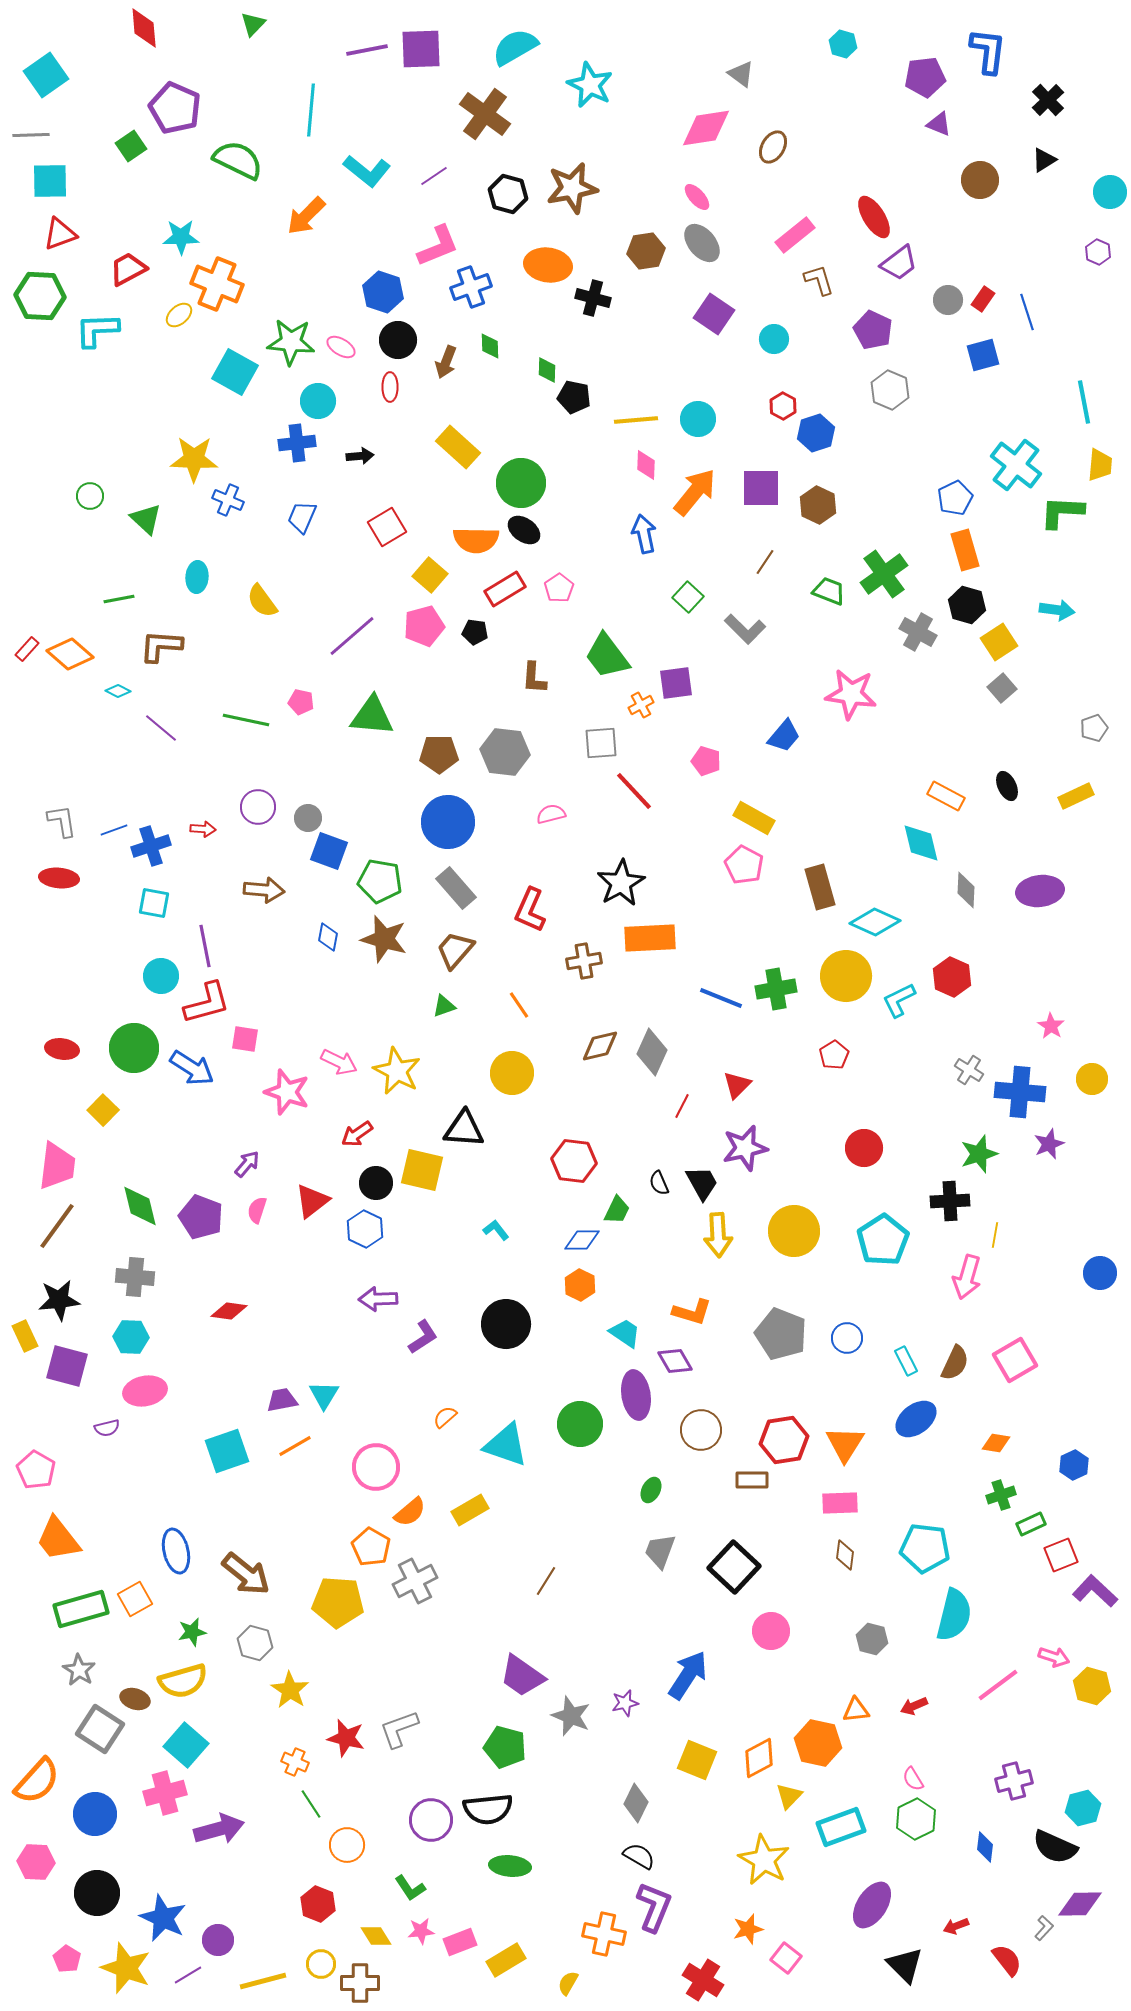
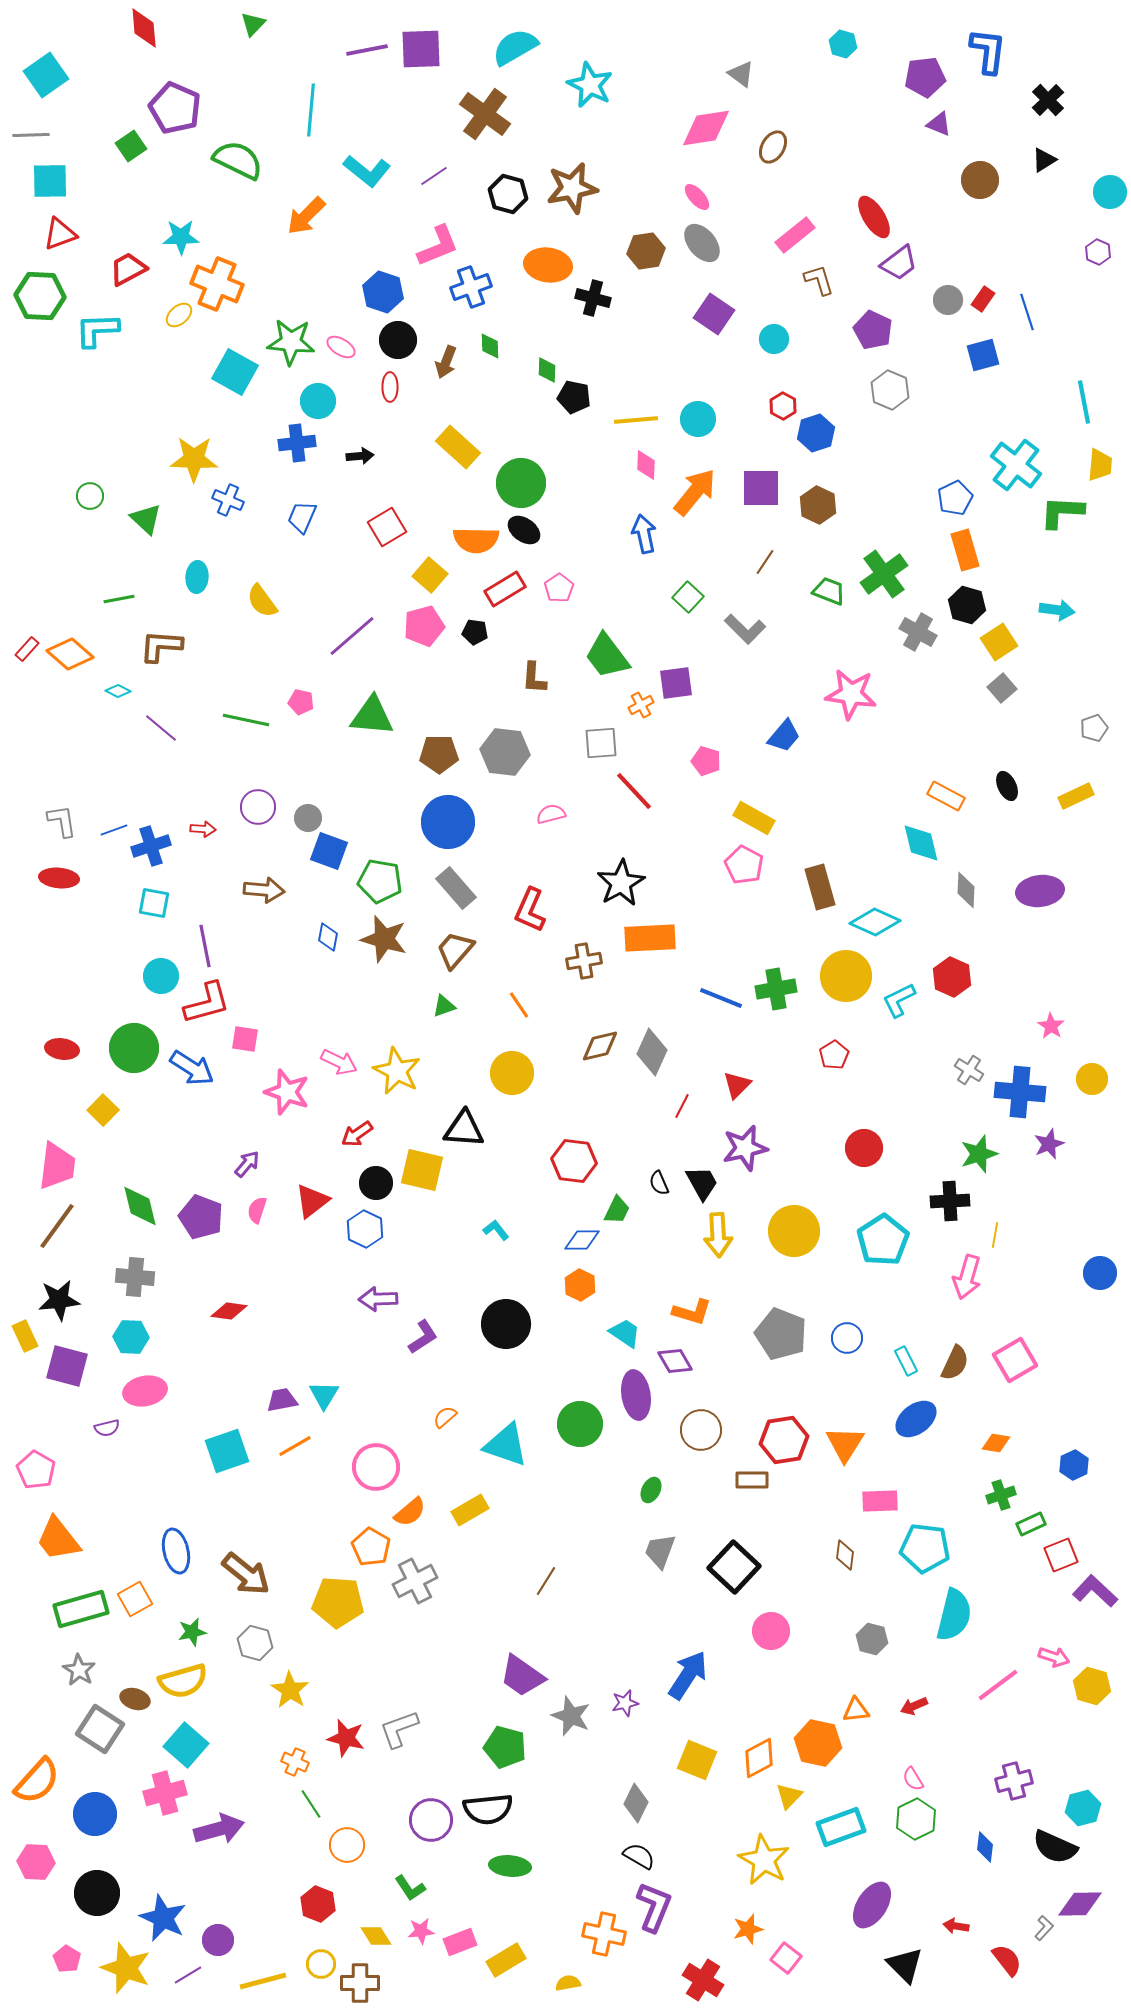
pink rectangle at (840, 1503): moved 40 px right, 2 px up
red arrow at (956, 1926): rotated 30 degrees clockwise
yellow semicircle at (568, 1983): rotated 50 degrees clockwise
